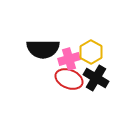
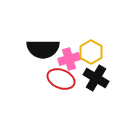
red ellipse: moved 8 px left
